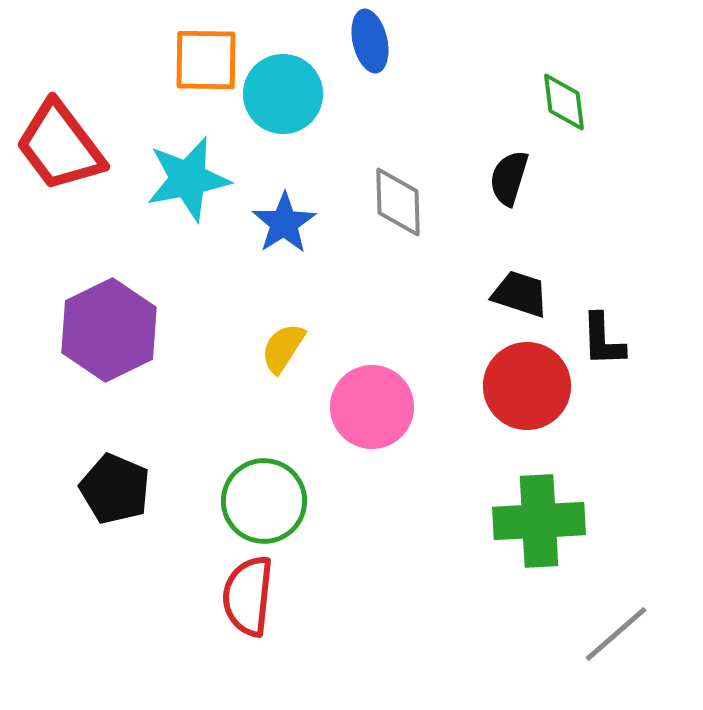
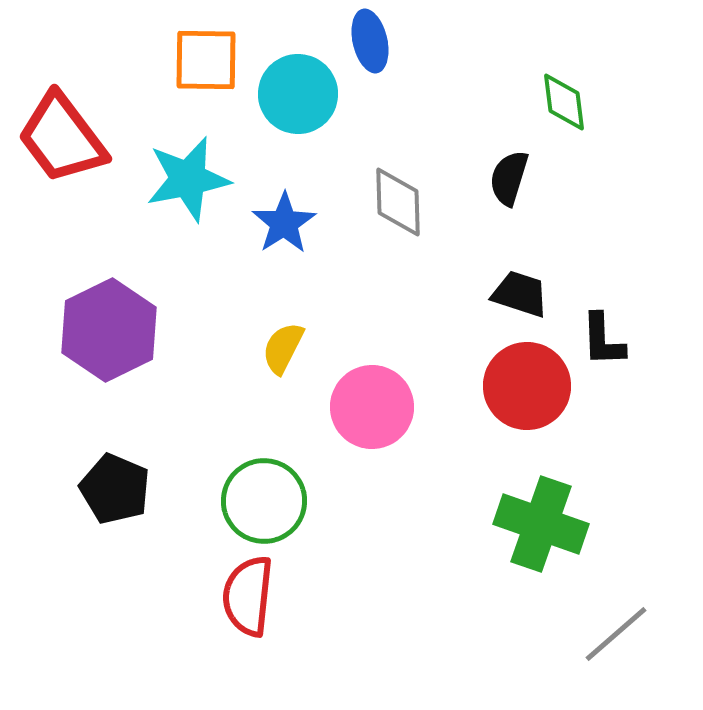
cyan circle: moved 15 px right
red trapezoid: moved 2 px right, 8 px up
yellow semicircle: rotated 6 degrees counterclockwise
green cross: moved 2 px right, 3 px down; rotated 22 degrees clockwise
